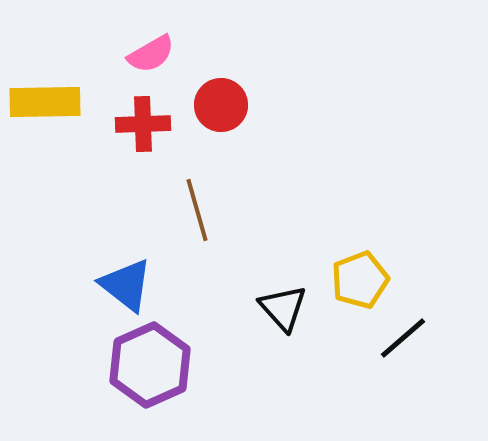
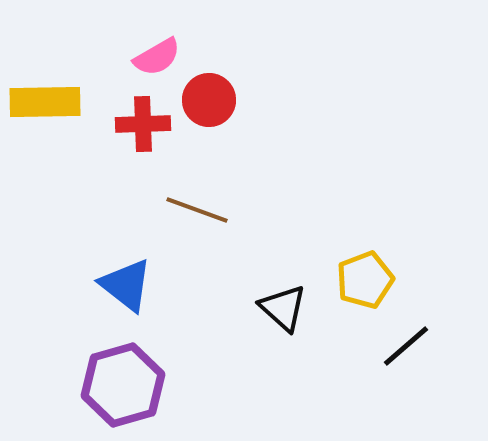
pink semicircle: moved 6 px right, 3 px down
red circle: moved 12 px left, 5 px up
brown line: rotated 54 degrees counterclockwise
yellow pentagon: moved 5 px right
black triangle: rotated 6 degrees counterclockwise
black line: moved 3 px right, 8 px down
purple hexagon: moved 27 px left, 20 px down; rotated 8 degrees clockwise
